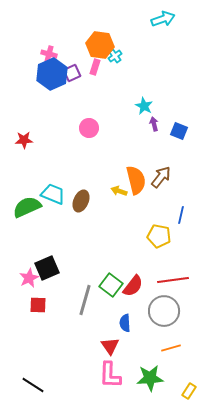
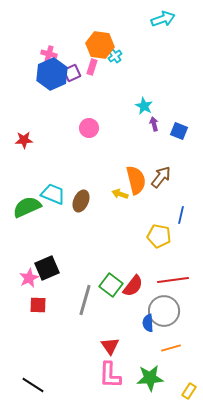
pink rectangle: moved 3 px left
yellow arrow: moved 1 px right, 3 px down
blue semicircle: moved 23 px right
